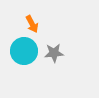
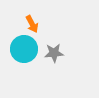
cyan circle: moved 2 px up
